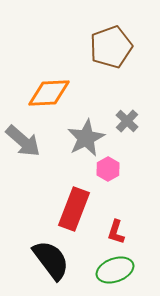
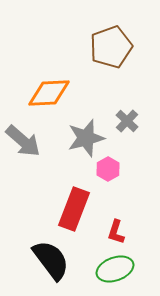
gray star: rotated 12 degrees clockwise
green ellipse: moved 1 px up
